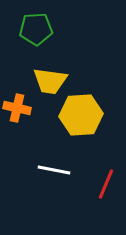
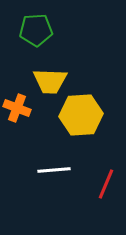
green pentagon: moved 1 px down
yellow trapezoid: rotated 6 degrees counterclockwise
orange cross: rotated 8 degrees clockwise
white line: rotated 16 degrees counterclockwise
